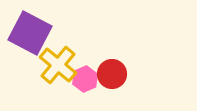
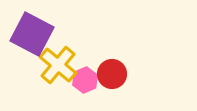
purple square: moved 2 px right, 1 px down
pink hexagon: moved 1 px down
